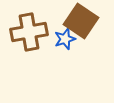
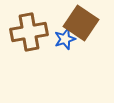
brown square: moved 2 px down
